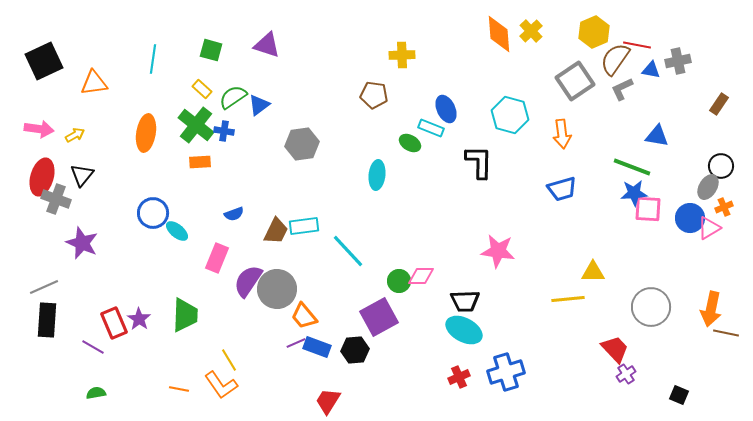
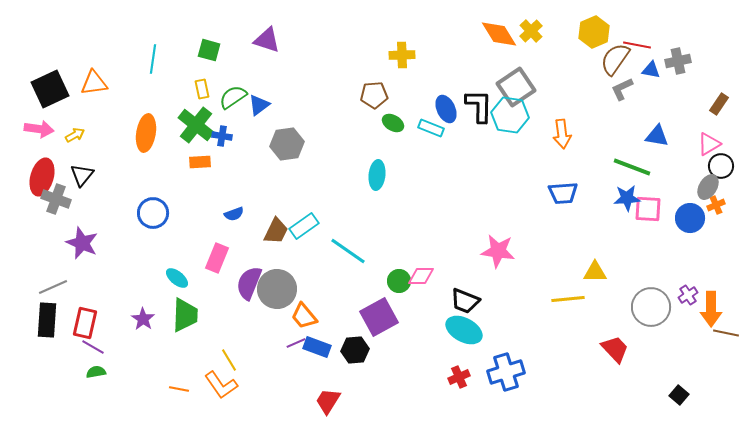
orange diamond at (499, 34): rotated 27 degrees counterclockwise
purple triangle at (267, 45): moved 5 px up
green square at (211, 50): moved 2 px left
black square at (44, 61): moved 6 px right, 28 px down
gray square at (575, 81): moved 59 px left, 6 px down
yellow rectangle at (202, 89): rotated 36 degrees clockwise
brown pentagon at (374, 95): rotated 12 degrees counterclockwise
cyan hexagon at (510, 115): rotated 6 degrees counterclockwise
blue cross at (224, 131): moved 2 px left, 5 px down
green ellipse at (410, 143): moved 17 px left, 20 px up
gray hexagon at (302, 144): moved 15 px left
black L-shape at (479, 162): moved 56 px up
blue trapezoid at (562, 189): moved 1 px right, 4 px down; rotated 12 degrees clockwise
blue star at (634, 193): moved 7 px left, 5 px down
orange cross at (724, 207): moved 8 px left, 2 px up
cyan rectangle at (304, 226): rotated 28 degrees counterclockwise
pink triangle at (709, 228): moved 84 px up
cyan ellipse at (177, 231): moved 47 px down
cyan line at (348, 251): rotated 12 degrees counterclockwise
yellow triangle at (593, 272): moved 2 px right
purple semicircle at (248, 281): moved 1 px right, 2 px down; rotated 12 degrees counterclockwise
gray line at (44, 287): moved 9 px right
black trapezoid at (465, 301): rotated 24 degrees clockwise
orange arrow at (711, 309): rotated 12 degrees counterclockwise
purple star at (139, 319): moved 4 px right
red rectangle at (114, 323): moved 29 px left; rotated 36 degrees clockwise
purple cross at (626, 374): moved 62 px right, 79 px up
green semicircle at (96, 393): moved 21 px up
black square at (679, 395): rotated 18 degrees clockwise
